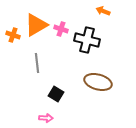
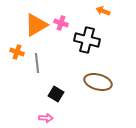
pink cross: moved 6 px up
orange cross: moved 4 px right, 17 px down
